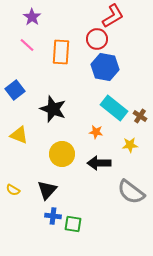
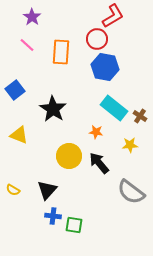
black star: rotated 12 degrees clockwise
yellow circle: moved 7 px right, 2 px down
black arrow: rotated 50 degrees clockwise
green square: moved 1 px right, 1 px down
